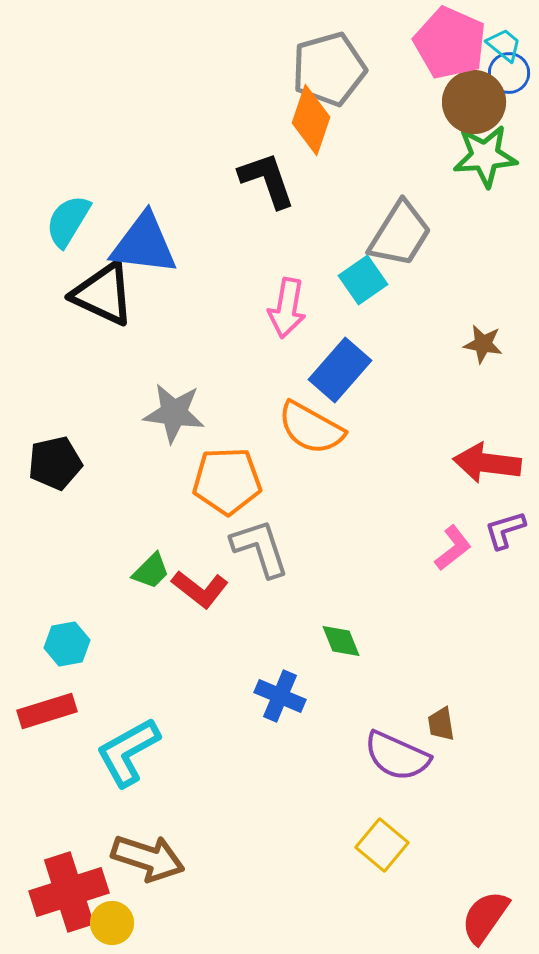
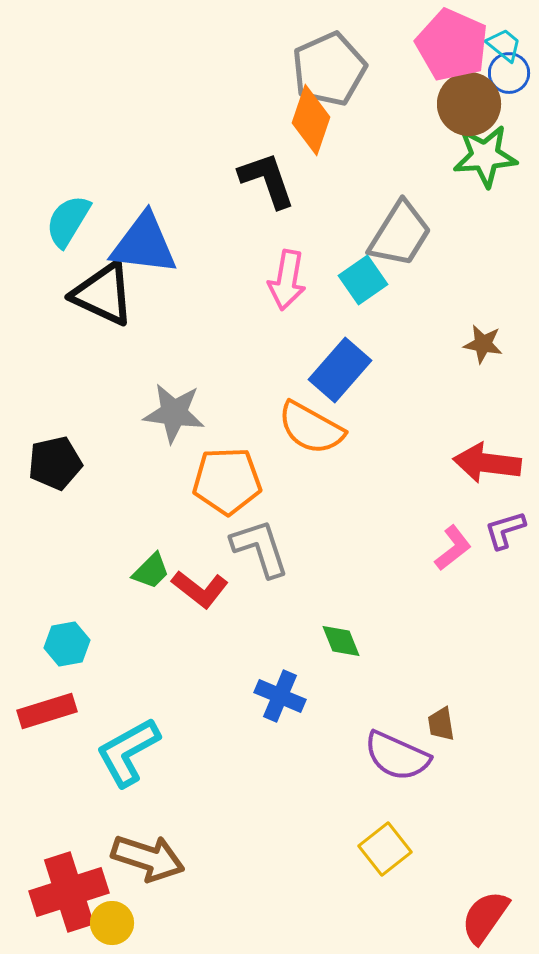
pink pentagon: moved 2 px right, 2 px down
gray pentagon: rotated 8 degrees counterclockwise
brown circle: moved 5 px left, 2 px down
pink arrow: moved 28 px up
yellow square: moved 3 px right, 4 px down; rotated 12 degrees clockwise
